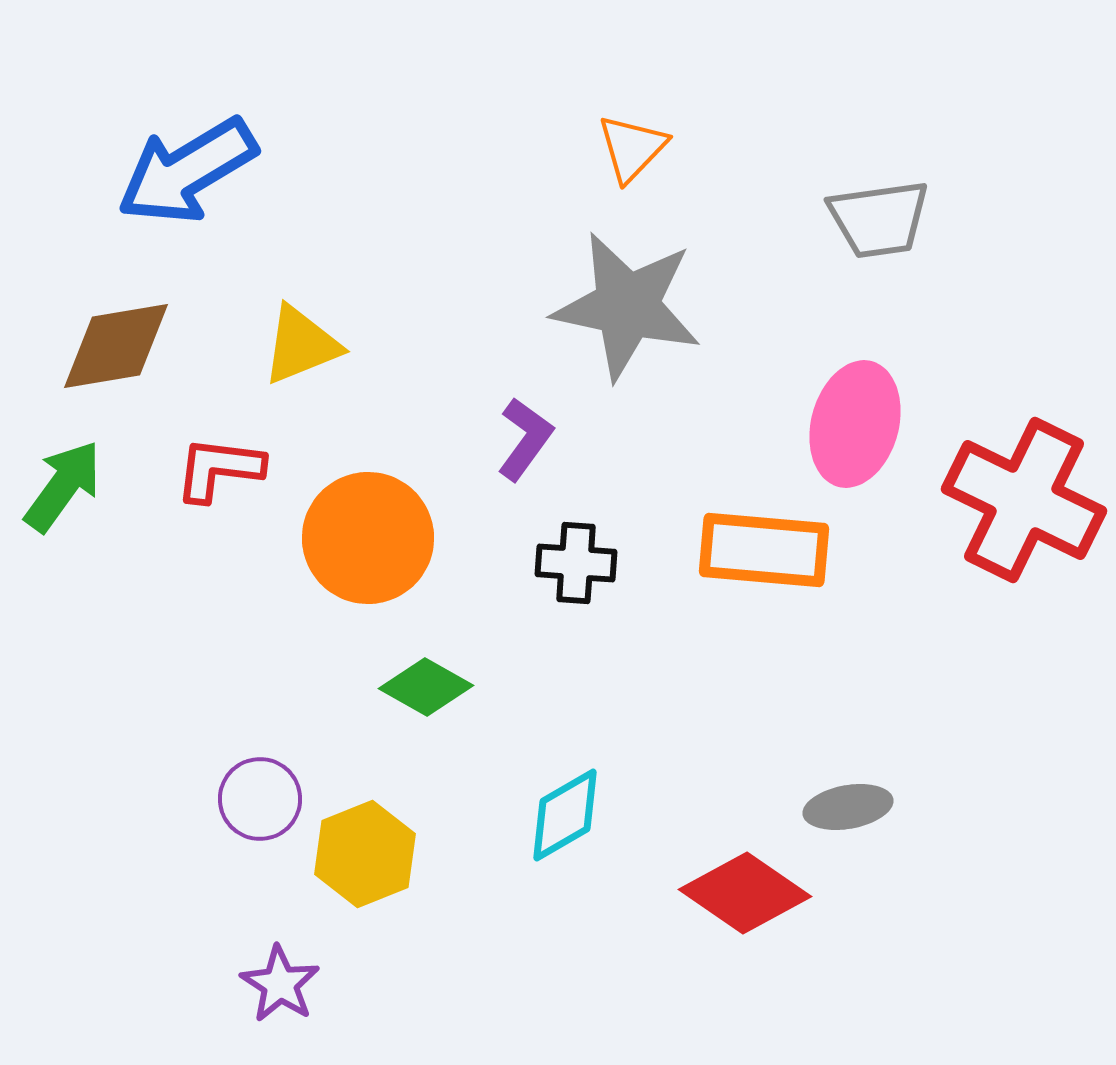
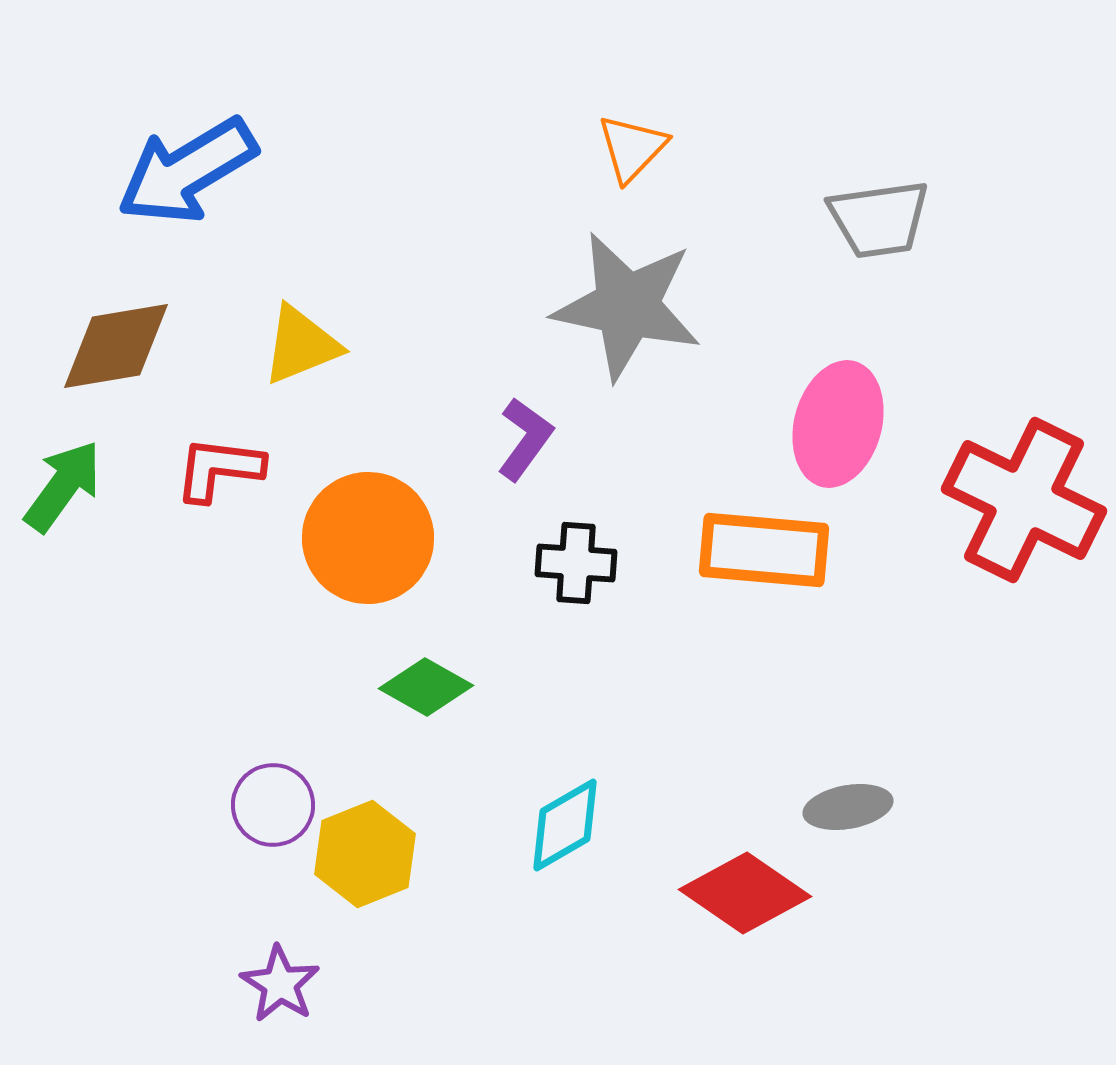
pink ellipse: moved 17 px left
purple circle: moved 13 px right, 6 px down
cyan diamond: moved 10 px down
